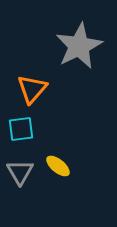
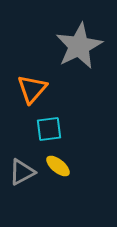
cyan square: moved 28 px right
gray triangle: moved 2 px right; rotated 32 degrees clockwise
